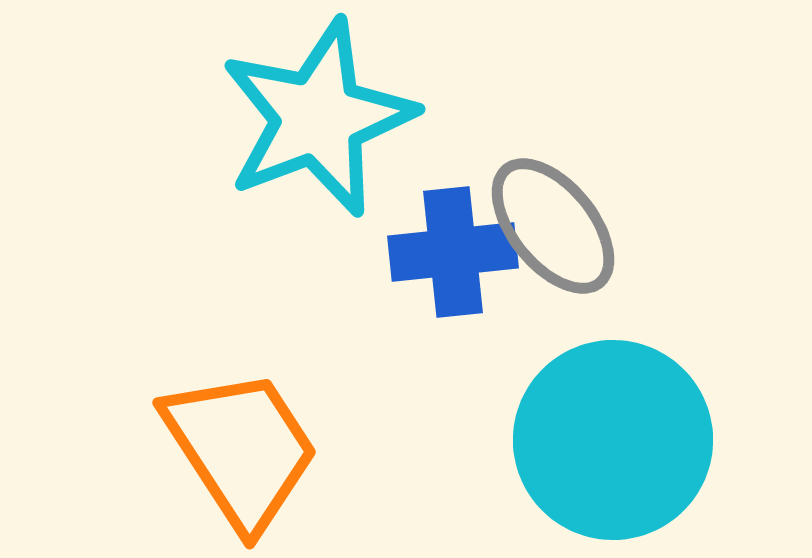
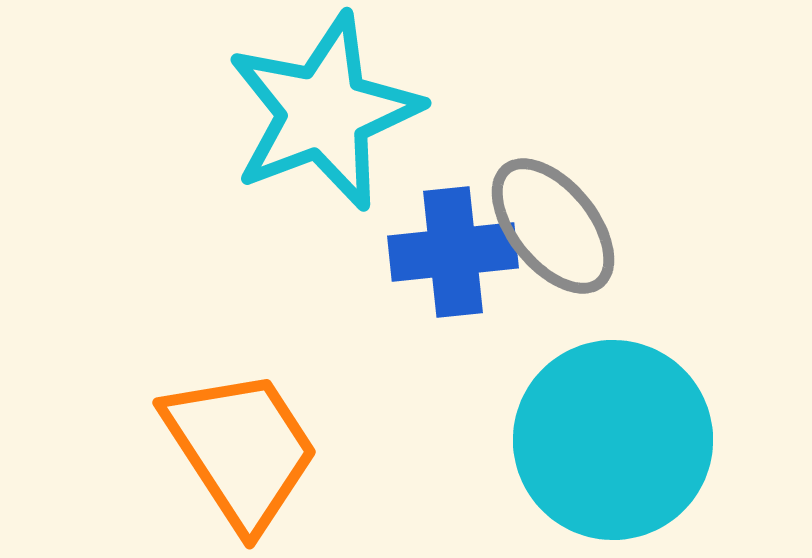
cyan star: moved 6 px right, 6 px up
